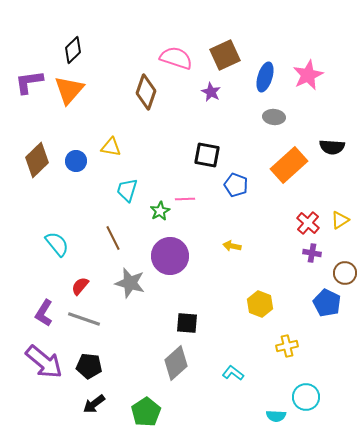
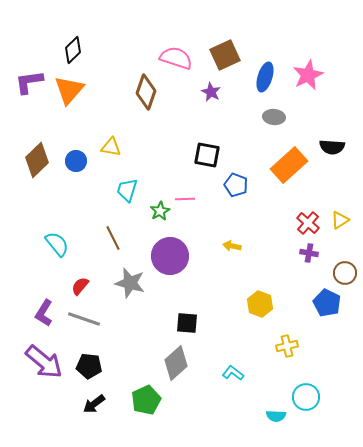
purple cross at (312, 253): moved 3 px left
green pentagon at (146, 412): moved 12 px up; rotated 8 degrees clockwise
